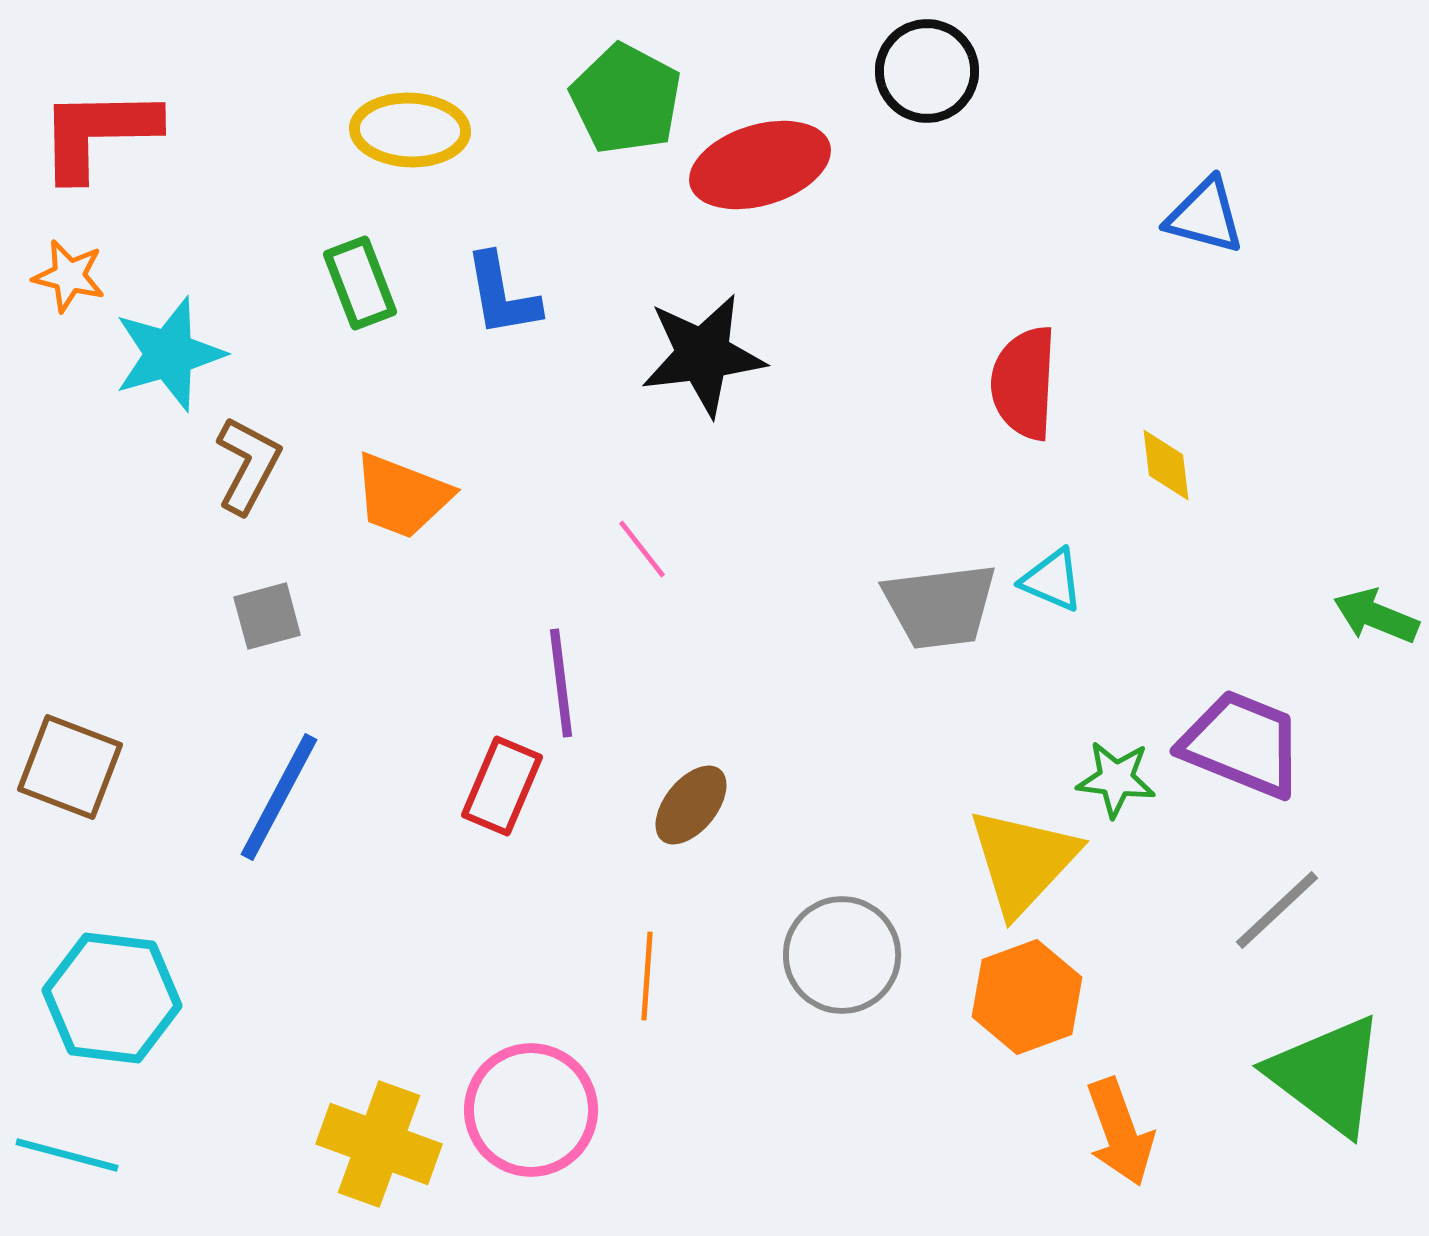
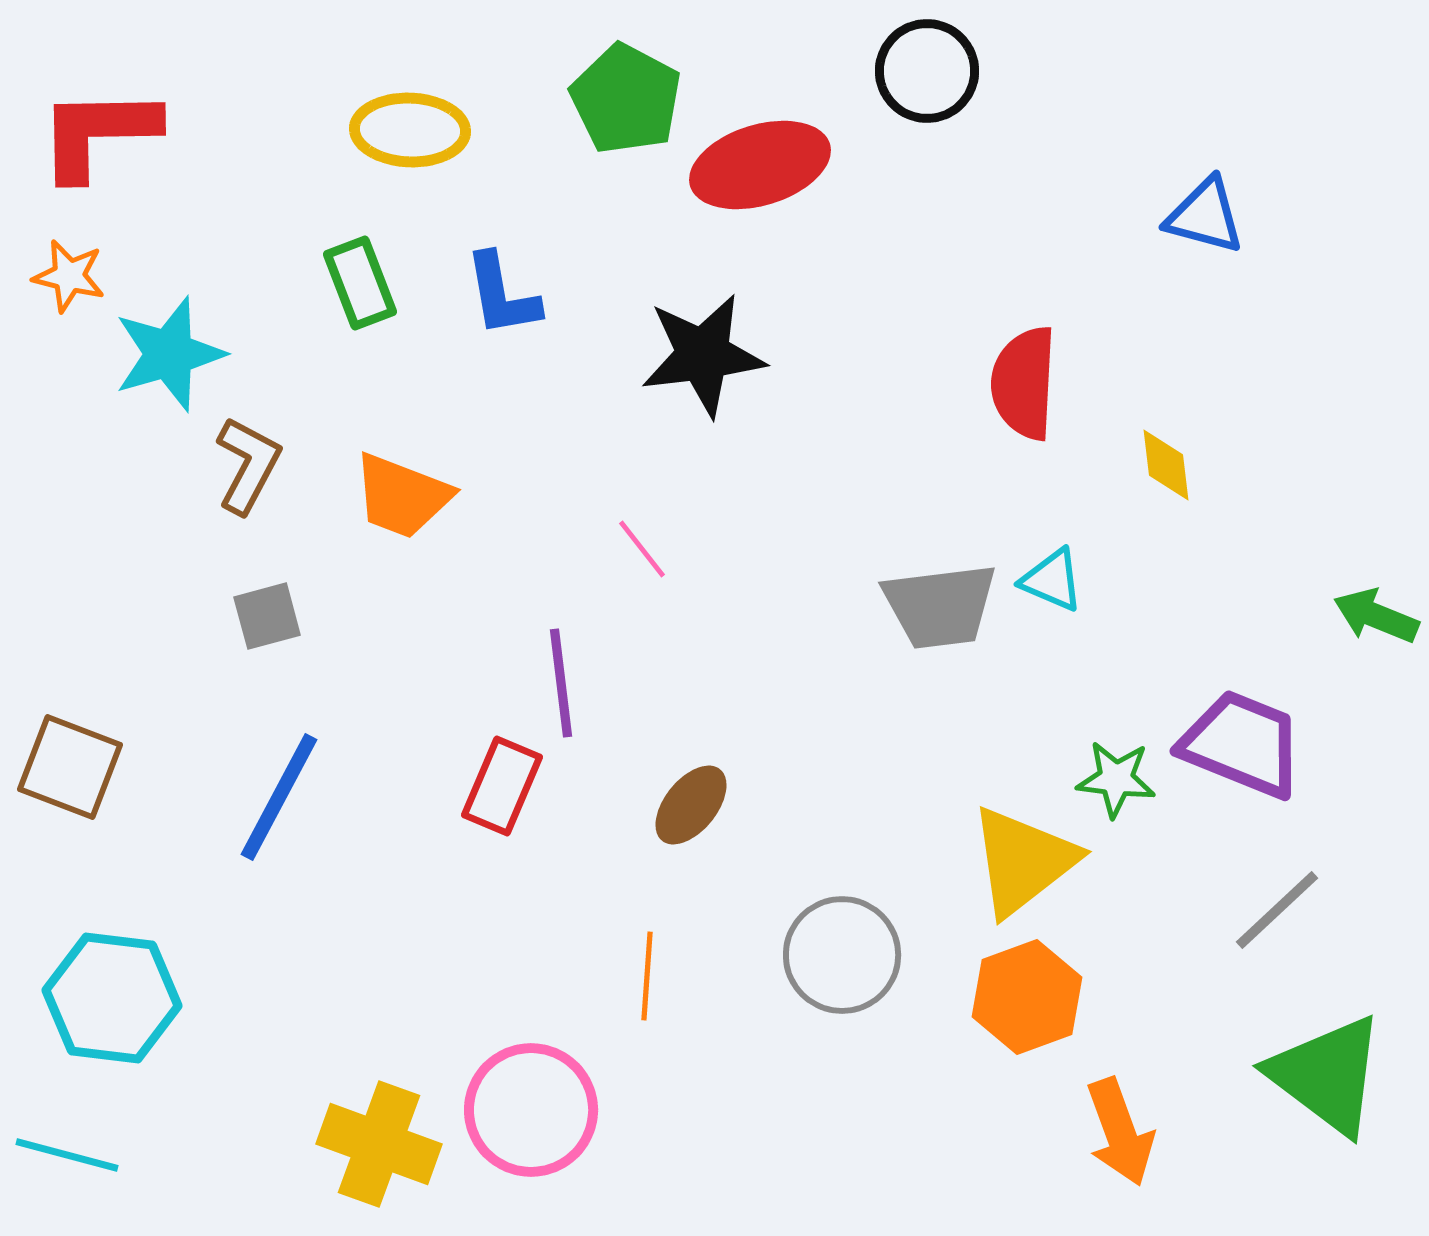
yellow triangle: rotated 9 degrees clockwise
